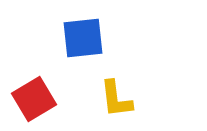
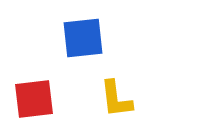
red square: rotated 24 degrees clockwise
